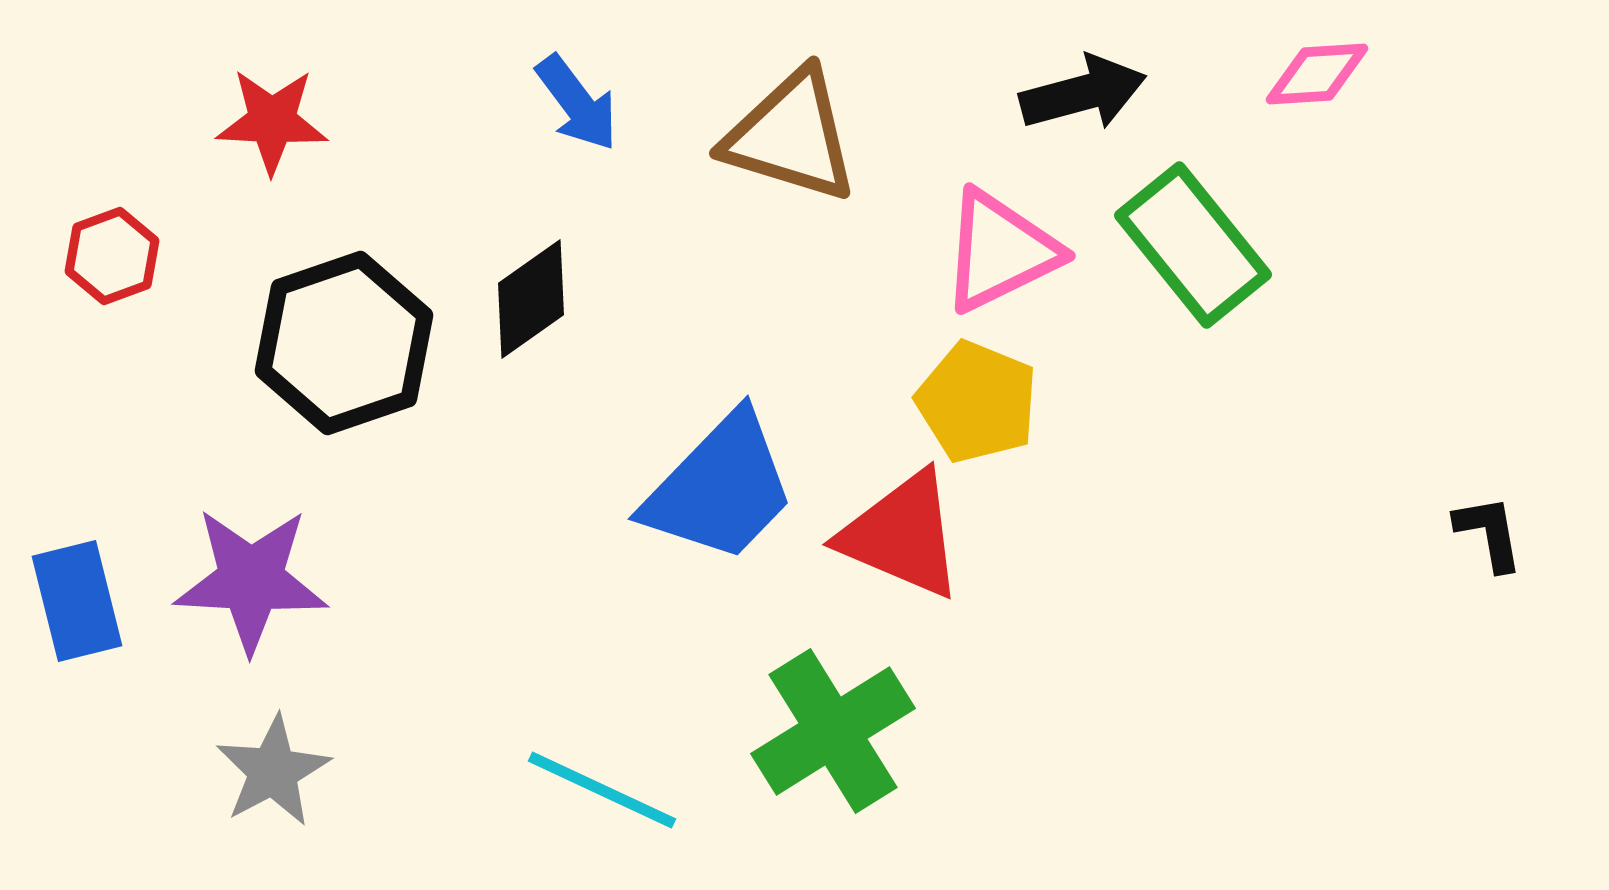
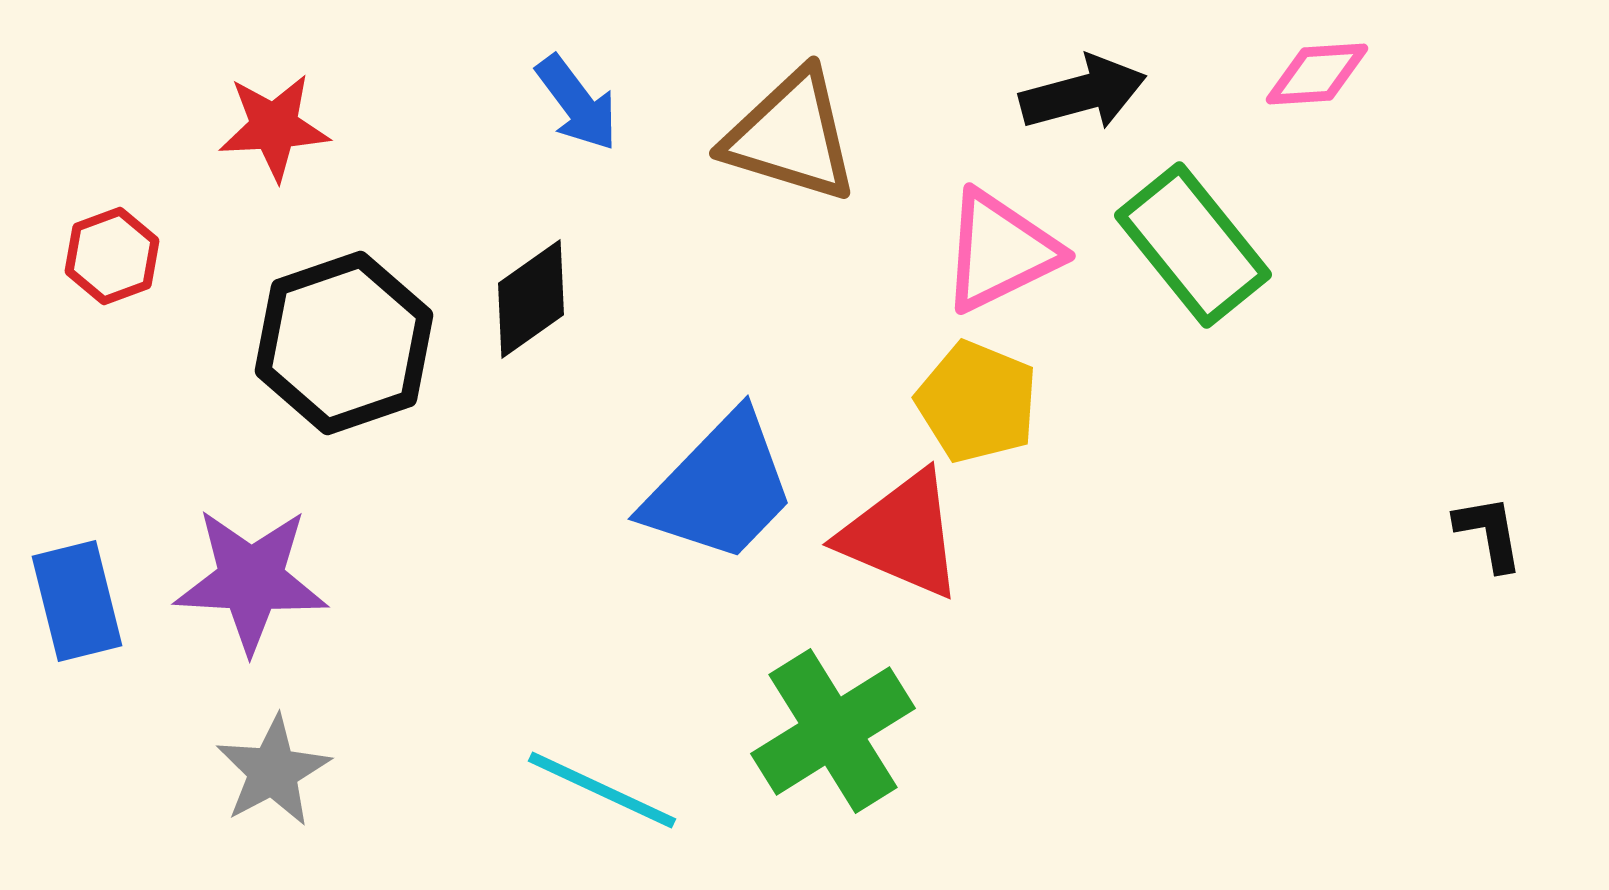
red star: moved 2 px right, 6 px down; rotated 6 degrees counterclockwise
